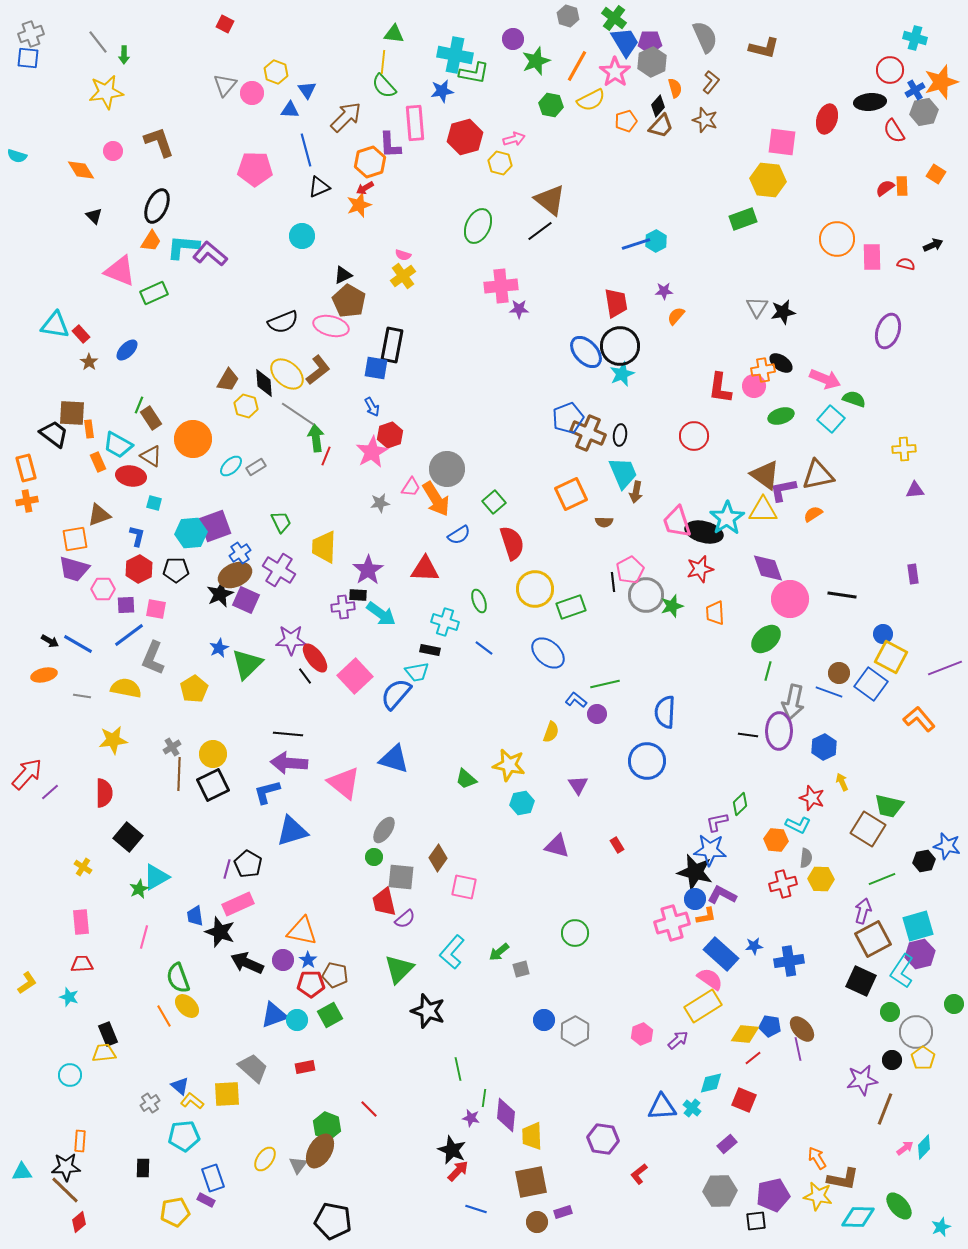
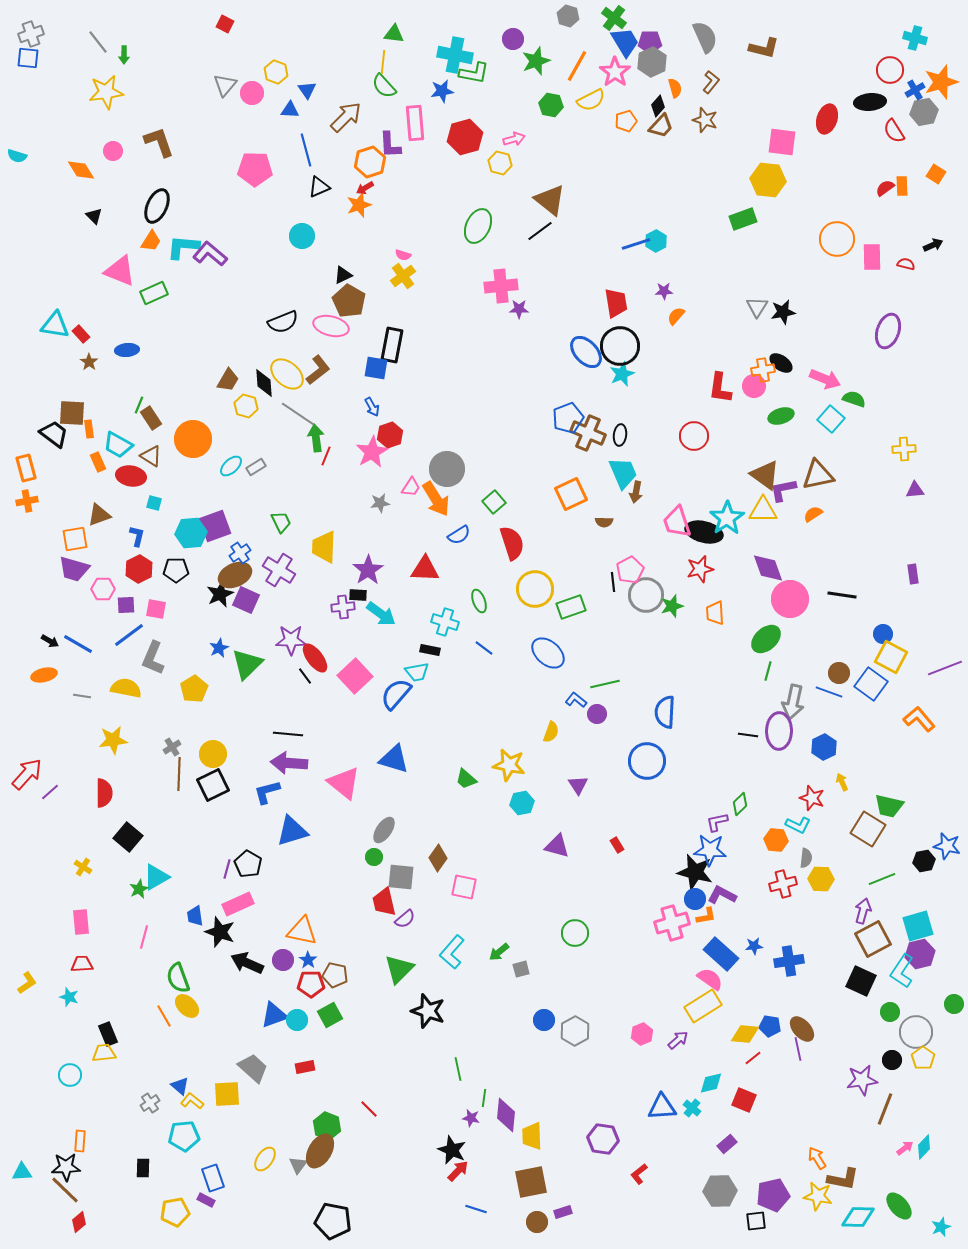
blue ellipse at (127, 350): rotated 40 degrees clockwise
